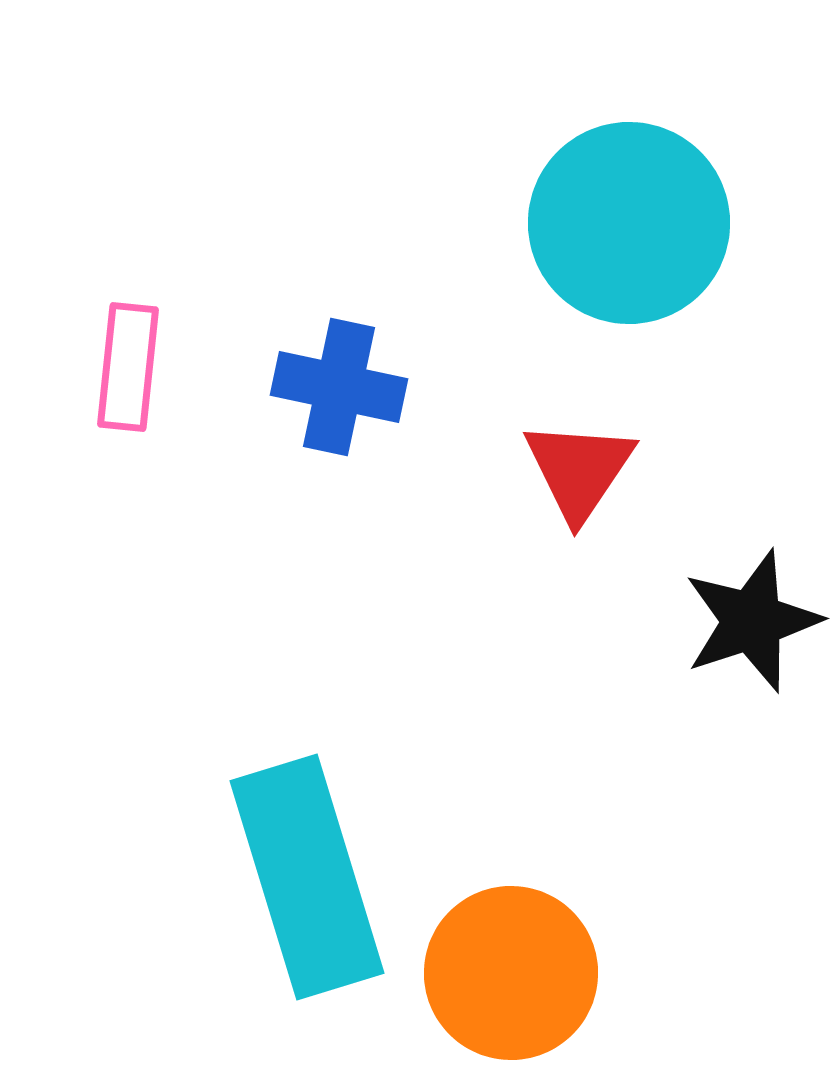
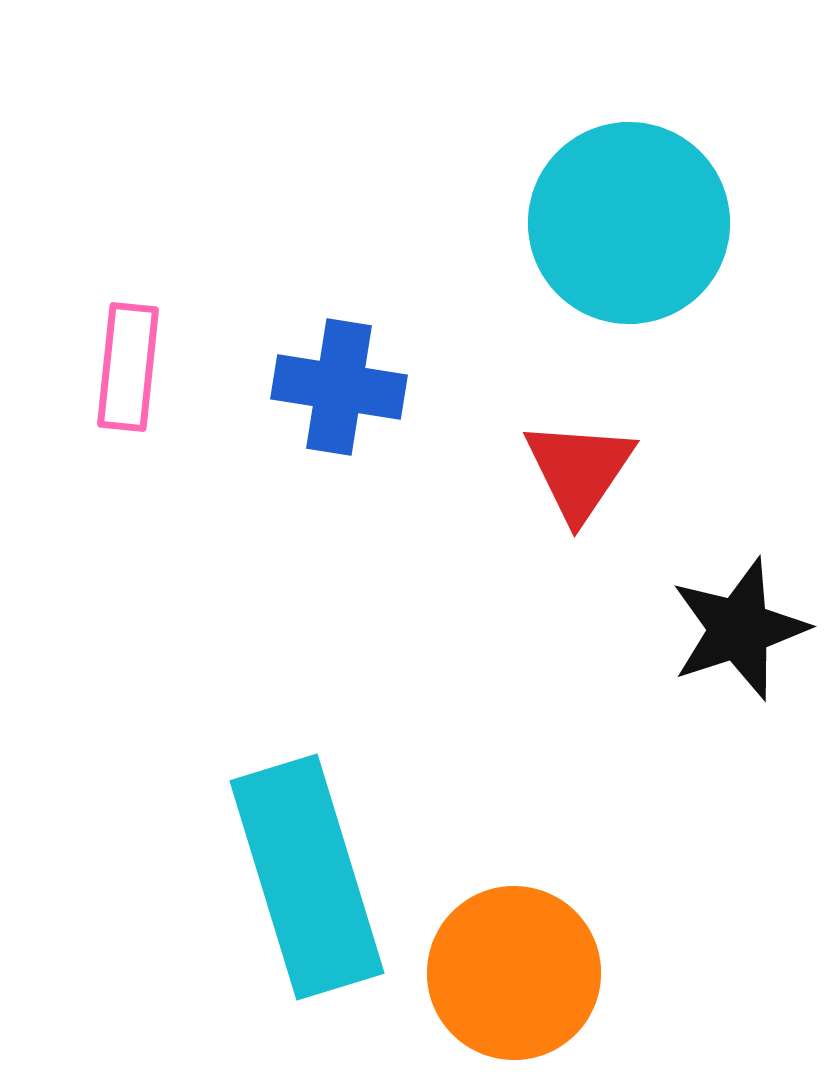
blue cross: rotated 3 degrees counterclockwise
black star: moved 13 px left, 8 px down
orange circle: moved 3 px right
